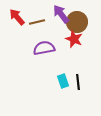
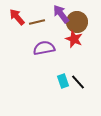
black line: rotated 35 degrees counterclockwise
